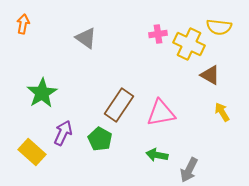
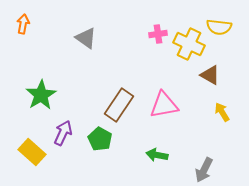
green star: moved 1 px left, 2 px down
pink triangle: moved 3 px right, 8 px up
gray arrow: moved 15 px right
